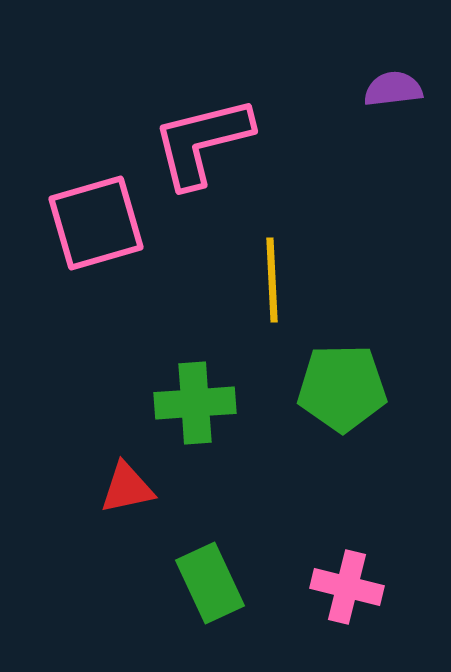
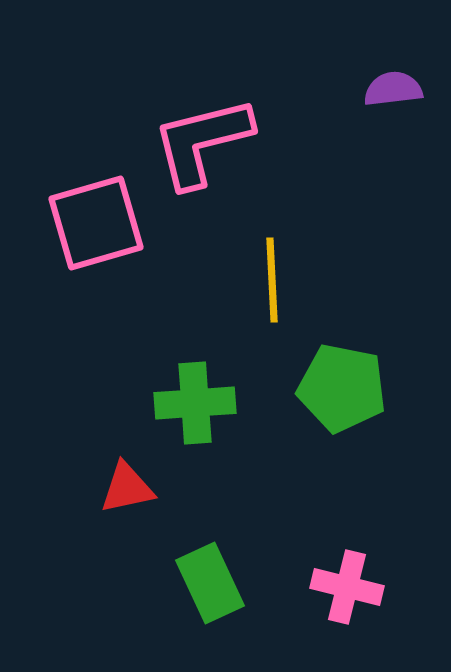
green pentagon: rotated 12 degrees clockwise
